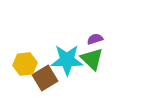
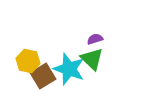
cyan star: moved 2 px right, 9 px down; rotated 20 degrees clockwise
yellow hexagon: moved 3 px right, 3 px up; rotated 20 degrees clockwise
brown square: moved 2 px left, 2 px up
